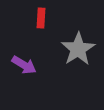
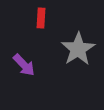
purple arrow: rotated 15 degrees clockwise
